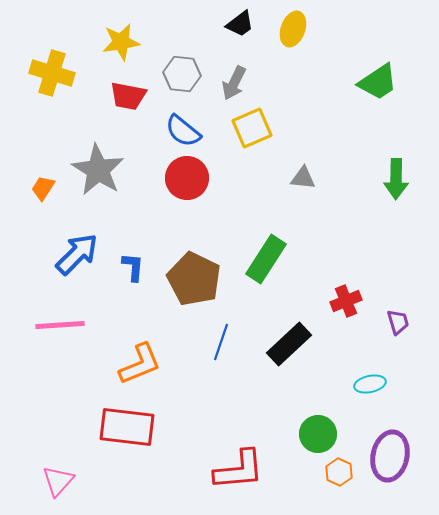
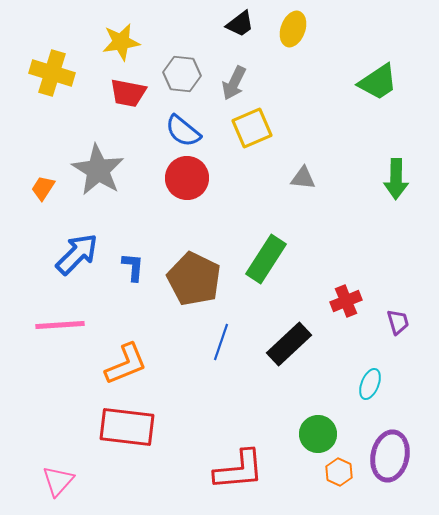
red trapezoid: moved 3 px up
orange L-shape: moved 14 px left
cyan ellipse: rotated 56 degrees counterclockwise
